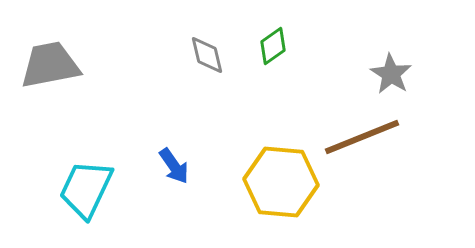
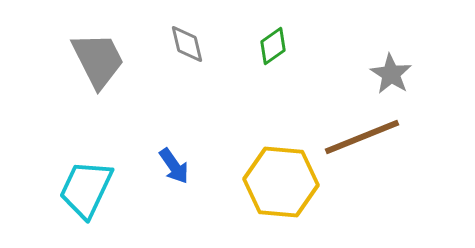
gray diamond: moved 20 px left, 11 px up
gray trapezoid: moved 48 px right, 5 px up; rotated 74 degrees clockwise
